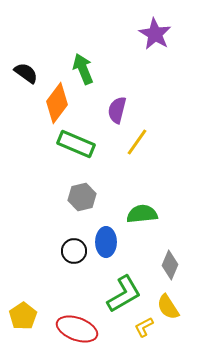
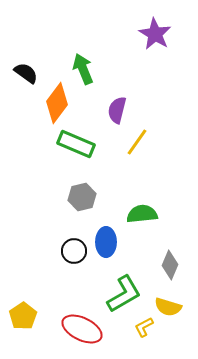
yellow semicircle: rotated 40 degrees counterclockwise
red ellipse: moved 5 px right; rotated 6 degrees clockwise
